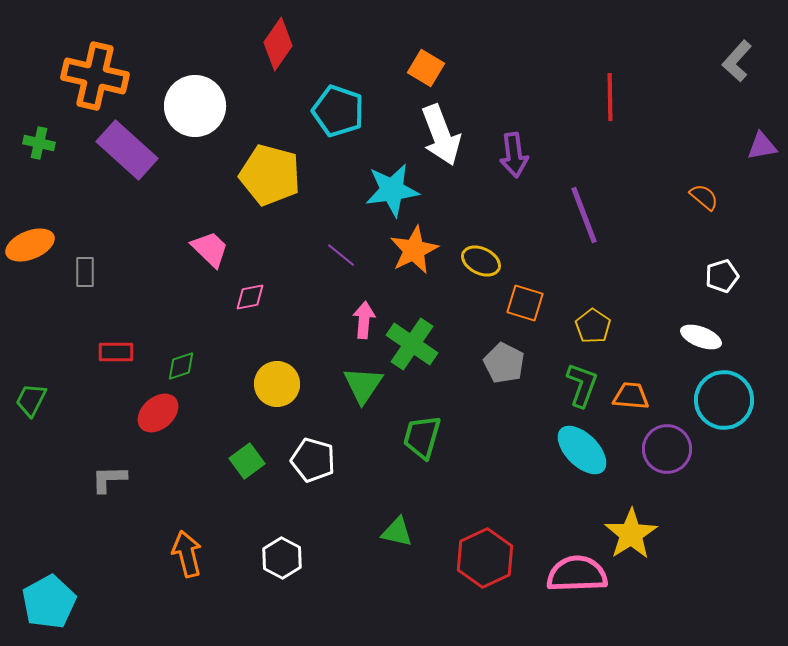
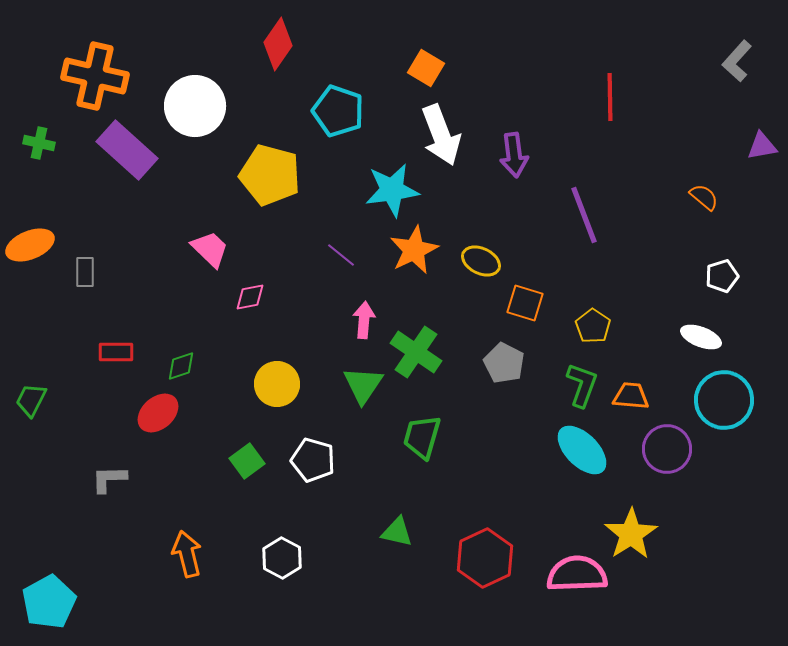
green cross at (412, 344): moved 4 px right, 8 px down
